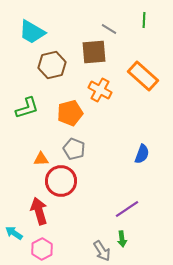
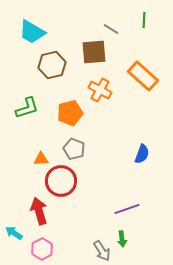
gray line: moved 2 px right
purple line: rotated 15 degrees clockwise
